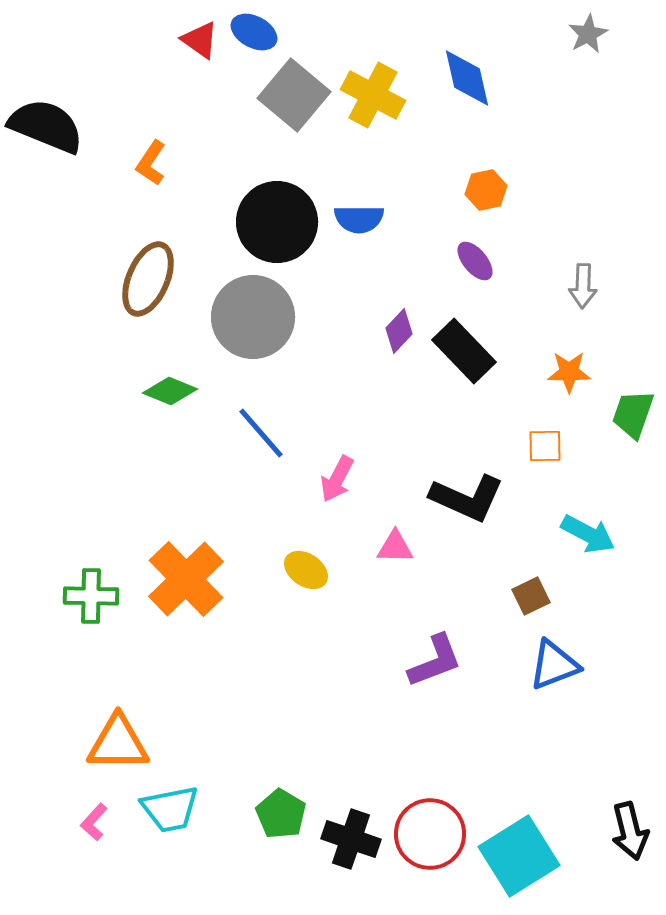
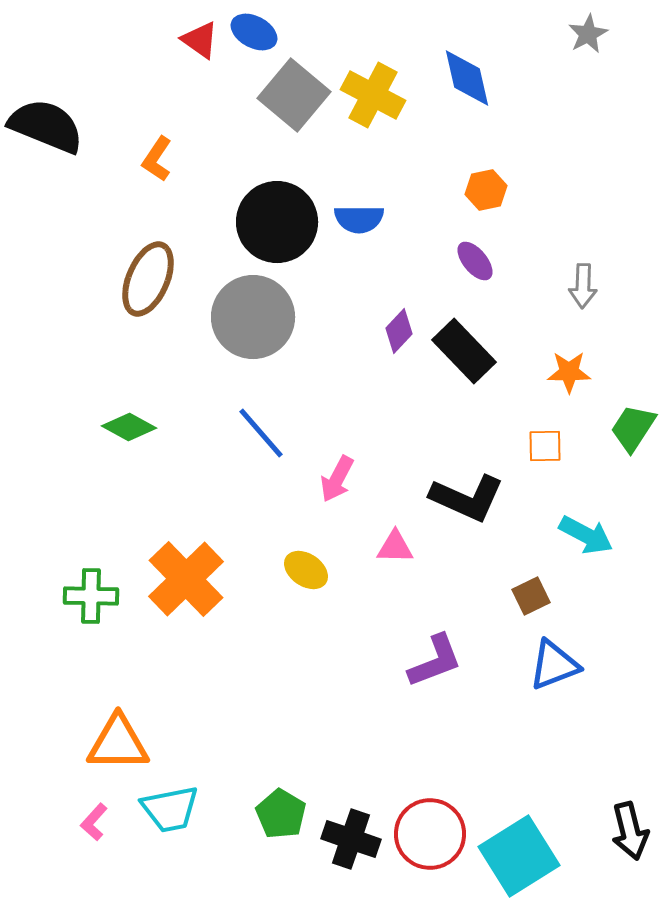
orange L-shape: moved 6 px right, 4 px up
green diamond: moved 41 px left, 36 px down; rotated 6 degrees clockwise
green trapezoid: moved 14 px down; rotated 14 degrees clockwise
cyan arrow: moved 2 px left, 1 px down
